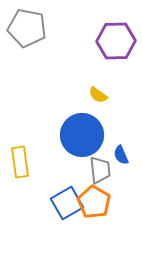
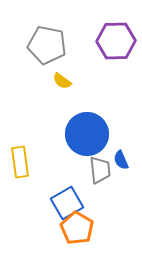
gray pentagon: moved 20 px right, 17 px down
yellow semicircle: moved 36 px left, 14 px up
blue circle: moved 5 px right, 1 px up
blue semicircle: moved 5 px down
orange pentagon: moved 17 px left, 26 px down
